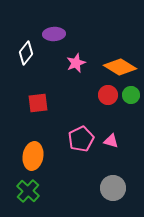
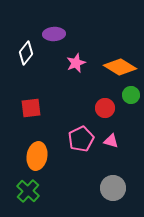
red circle: moved 3 px left, 13 px down
red square: moved 7 px left, 5 px down
orange ellipse: moved 4 px right
